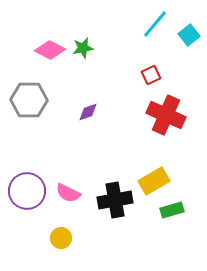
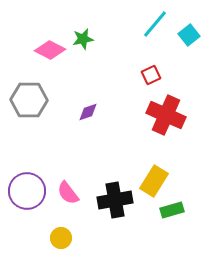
green star: moved 9 px up
yellow rectangle: rotated 28 degrees counterclockwise
pink semicircle: rotated 25 degrees clockwise
